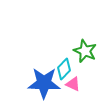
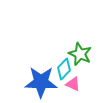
green star: moved 5 px left, 3 px down
blue star: moved 3 px left, 1 px up
